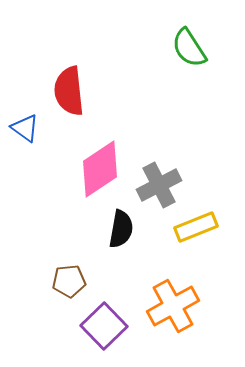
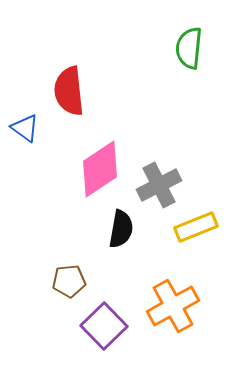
green semicircle: rotated 39 degrees clockwise
